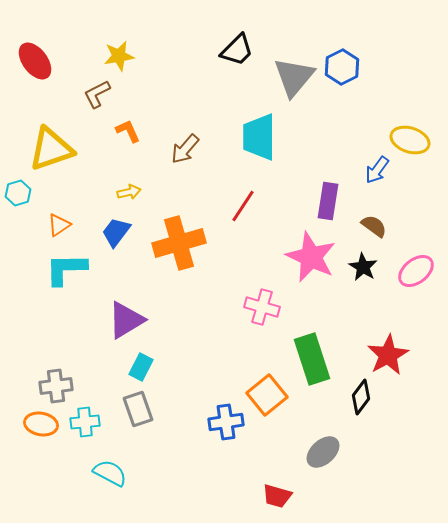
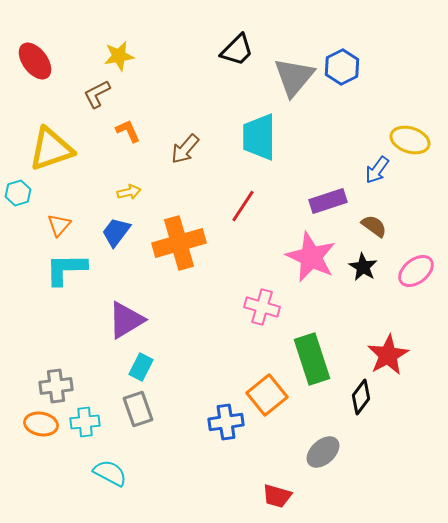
purple rectangle: rotated 63 degrees clockwise
orange triangle: rotated 15 degrees counterclockwise
